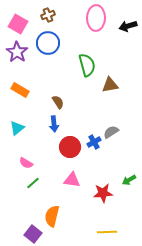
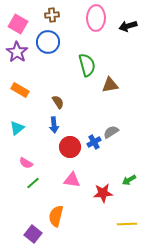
brown cross: moved 4 px right; rotated 16 degrees clockwise
blue circle: moved 1 px up
blue arrow: moved 1 px down
orange semicircle: moved 4 px right
yellow line: moved 20 px right, 8 px up
